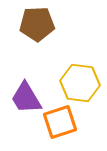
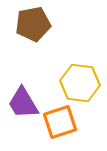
brown pentagon: moved 4 px left; rotated 8 degrees counterclockwise
purple trapezoid: moved 3 px left, 5 px down
